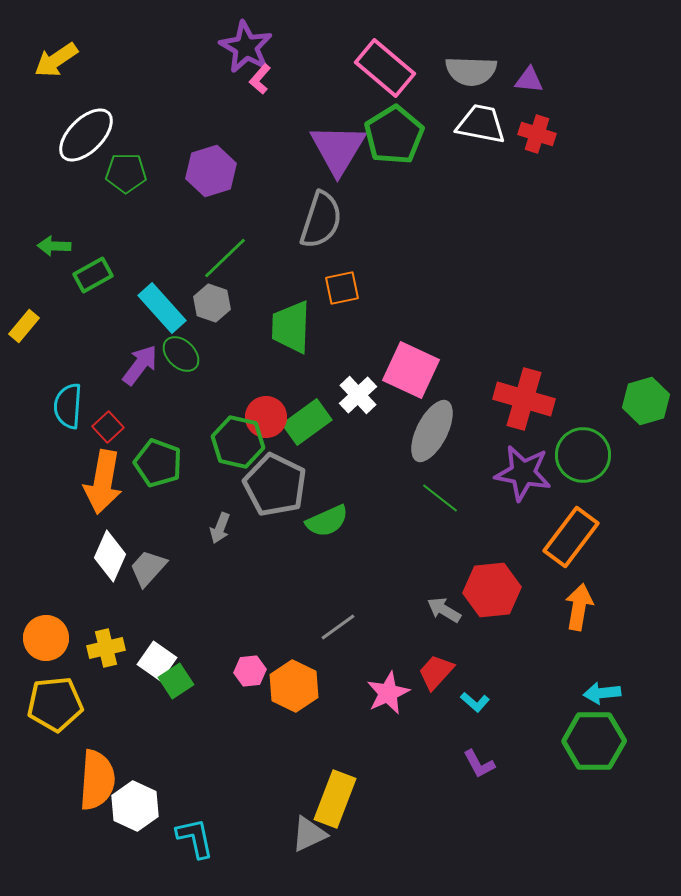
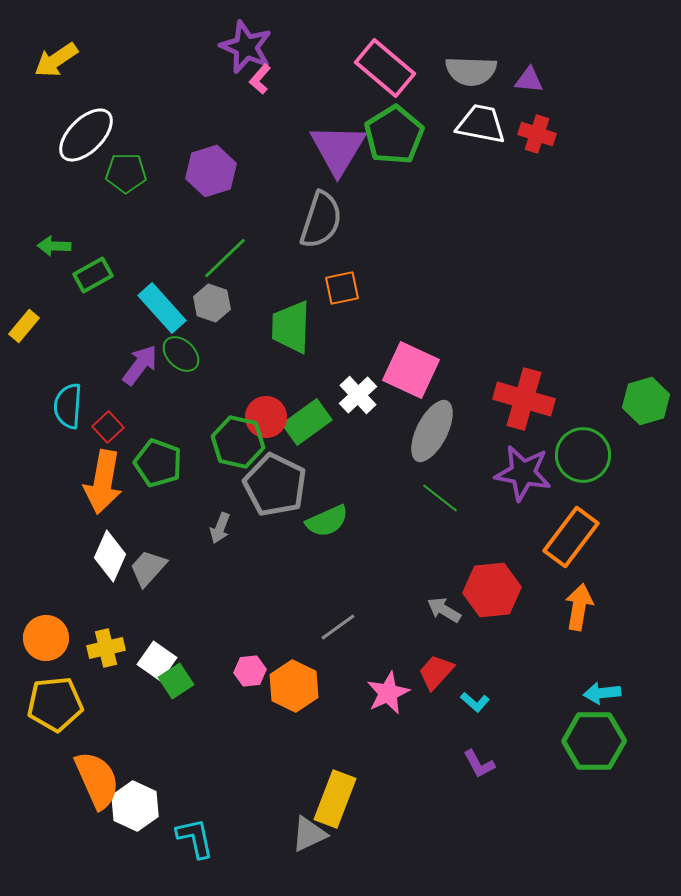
purple star at (246, 47): rotated 6 degrees counterclockwise
orange semicircle at (97, 780): rotated 28 degrees counterclockwise
